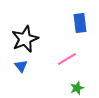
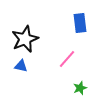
pink line: rotated 18 degrees counterclockwise
blue triangle: rotated 40 degrees counterclockwise
green star: moved 3 px right
